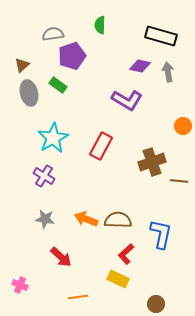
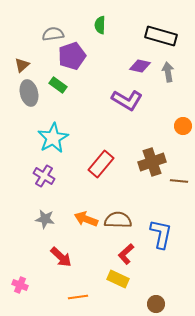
red rectangle: moved 18 px down; rotated 12 degrees clockwise
